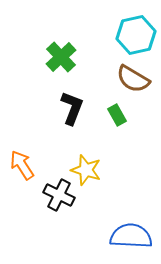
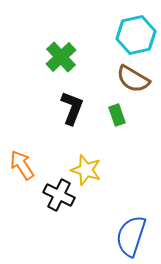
green rectangle: rotated 10 degrees clockwise
blue semicircle: rotated 75 degrees counterclockwise
